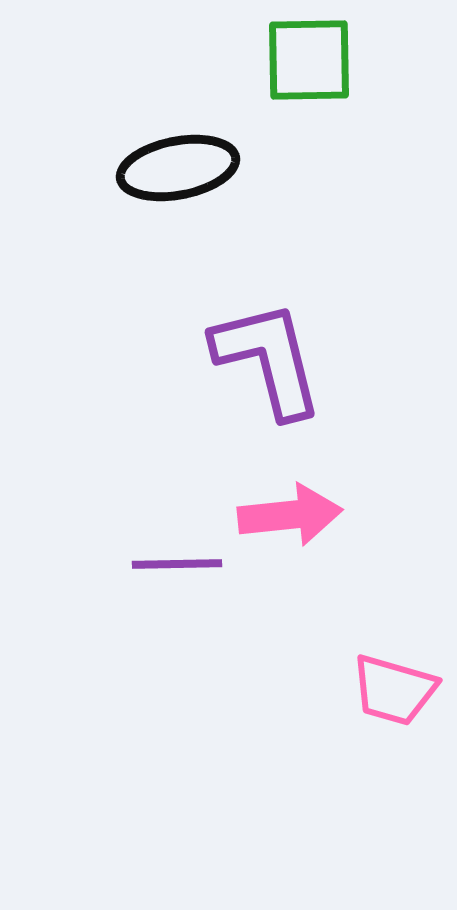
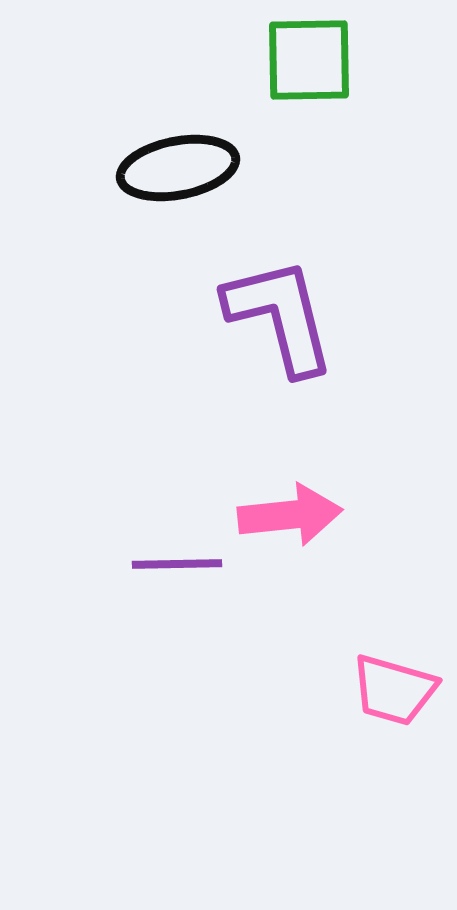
purple L-shape: moved 12 px right, 43 px up
